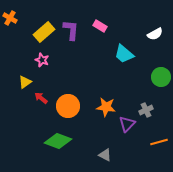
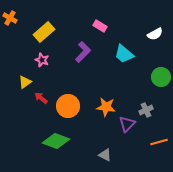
purple L-shape: moved 12 px right, 22 px down; rotated 40 degrees clockwise
green diamond: moved 2 px left
